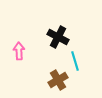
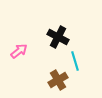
pink arrow: rotated 54 degrees clockwise
